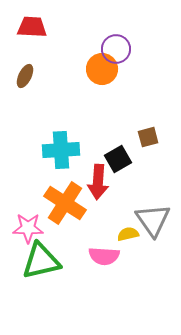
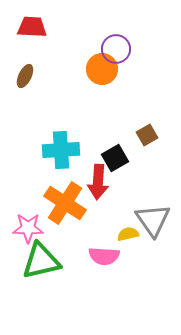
brown square: moved 1 px left, 2 px up; rotated 15 degrees counterclockwise
black square: moved 3 px left, 1 px up
